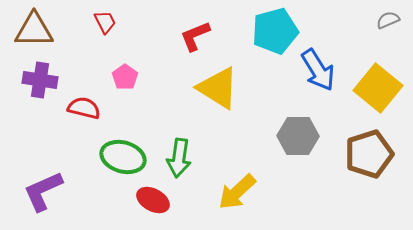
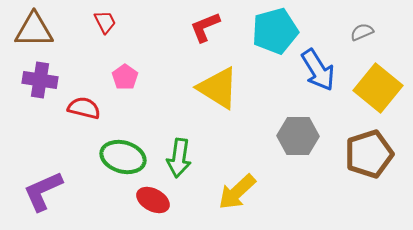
gray semicircle: moved 26 px left, 12 px down
red L-shape: moved 10 px right, 9 px up
